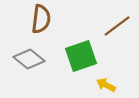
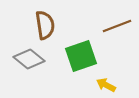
brown semicircle: moved 4 px right, 6 px down; rotated 16 degrees counterclockwise
brown line: rotated 16 degrees clockwise
